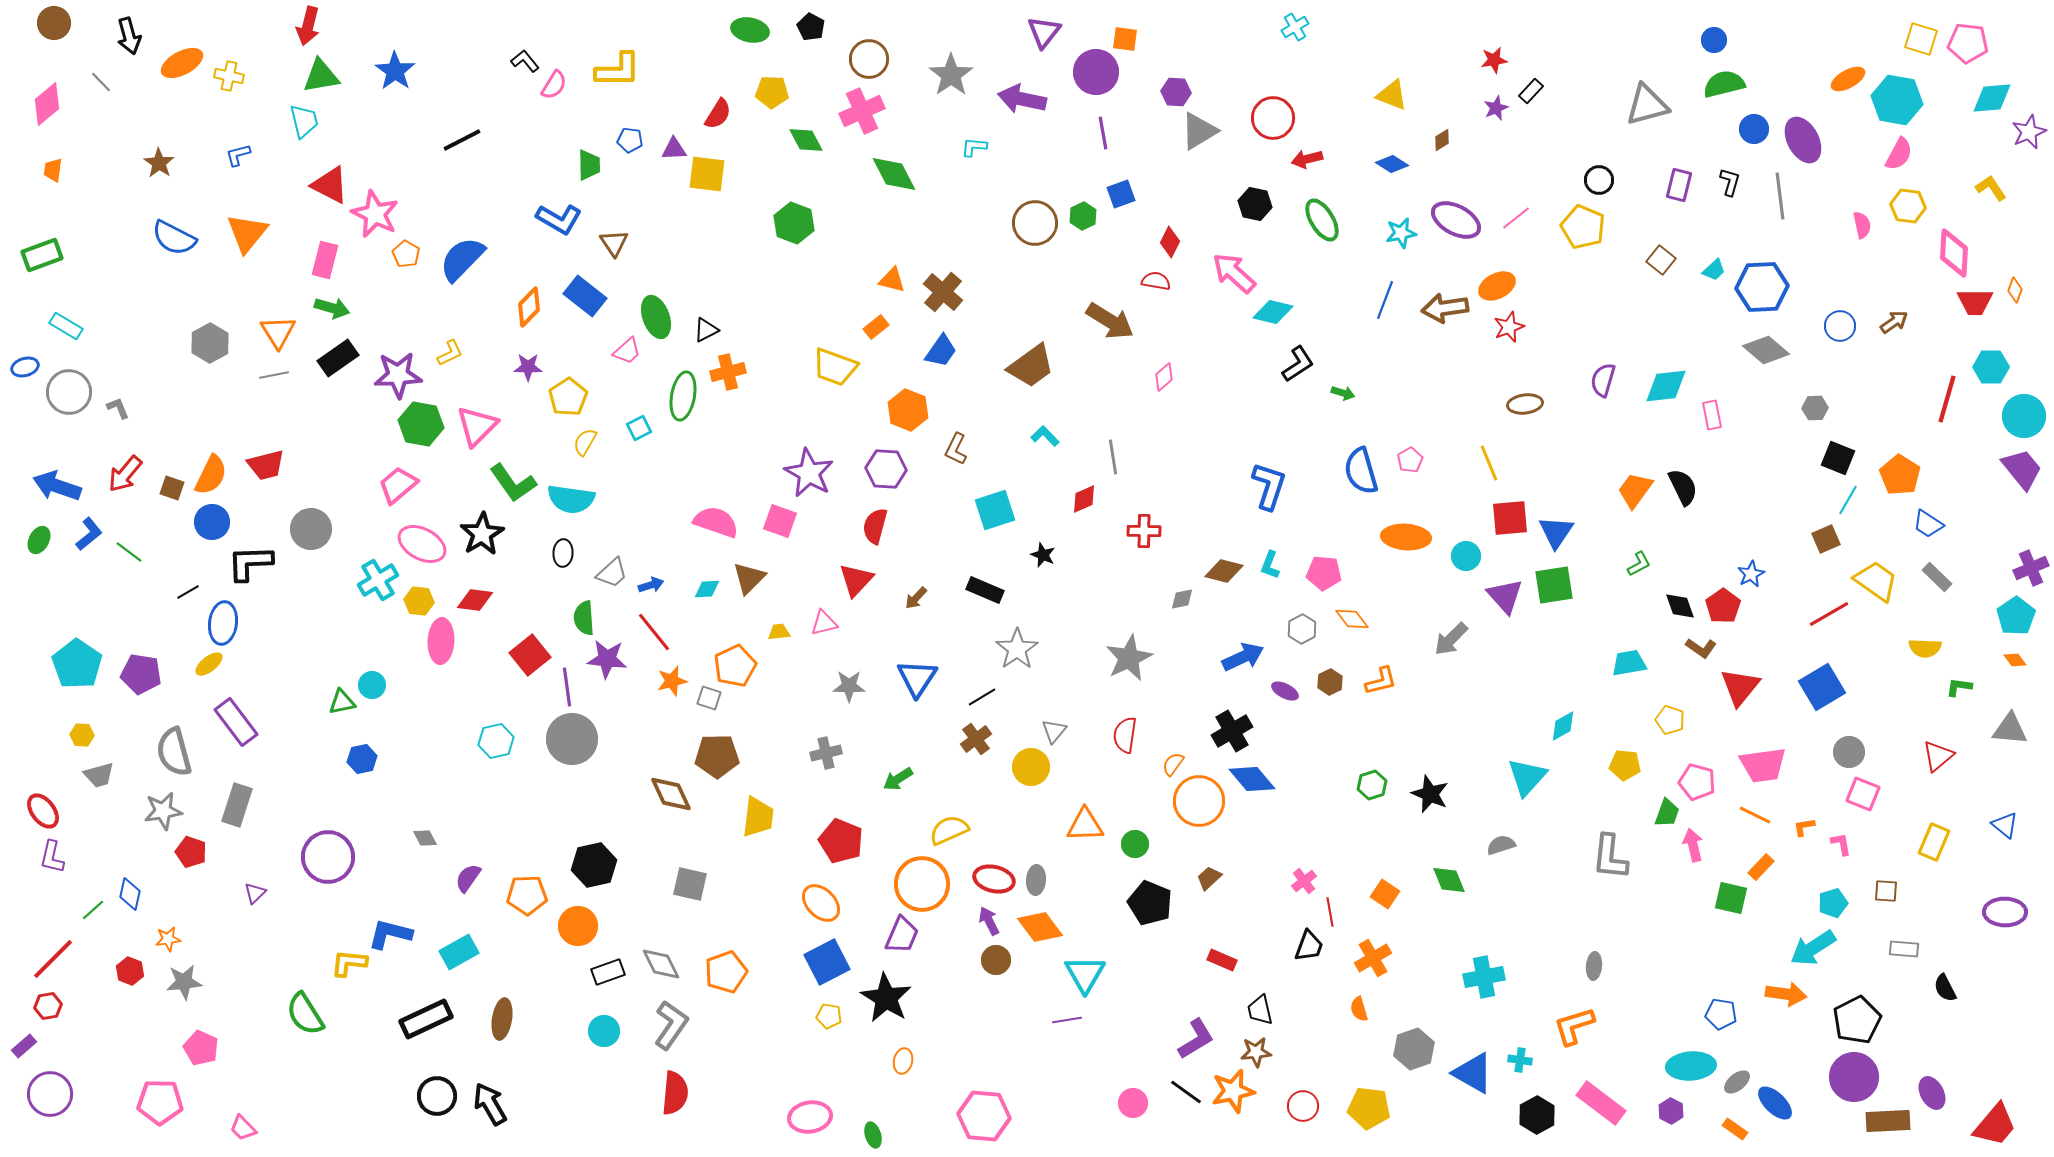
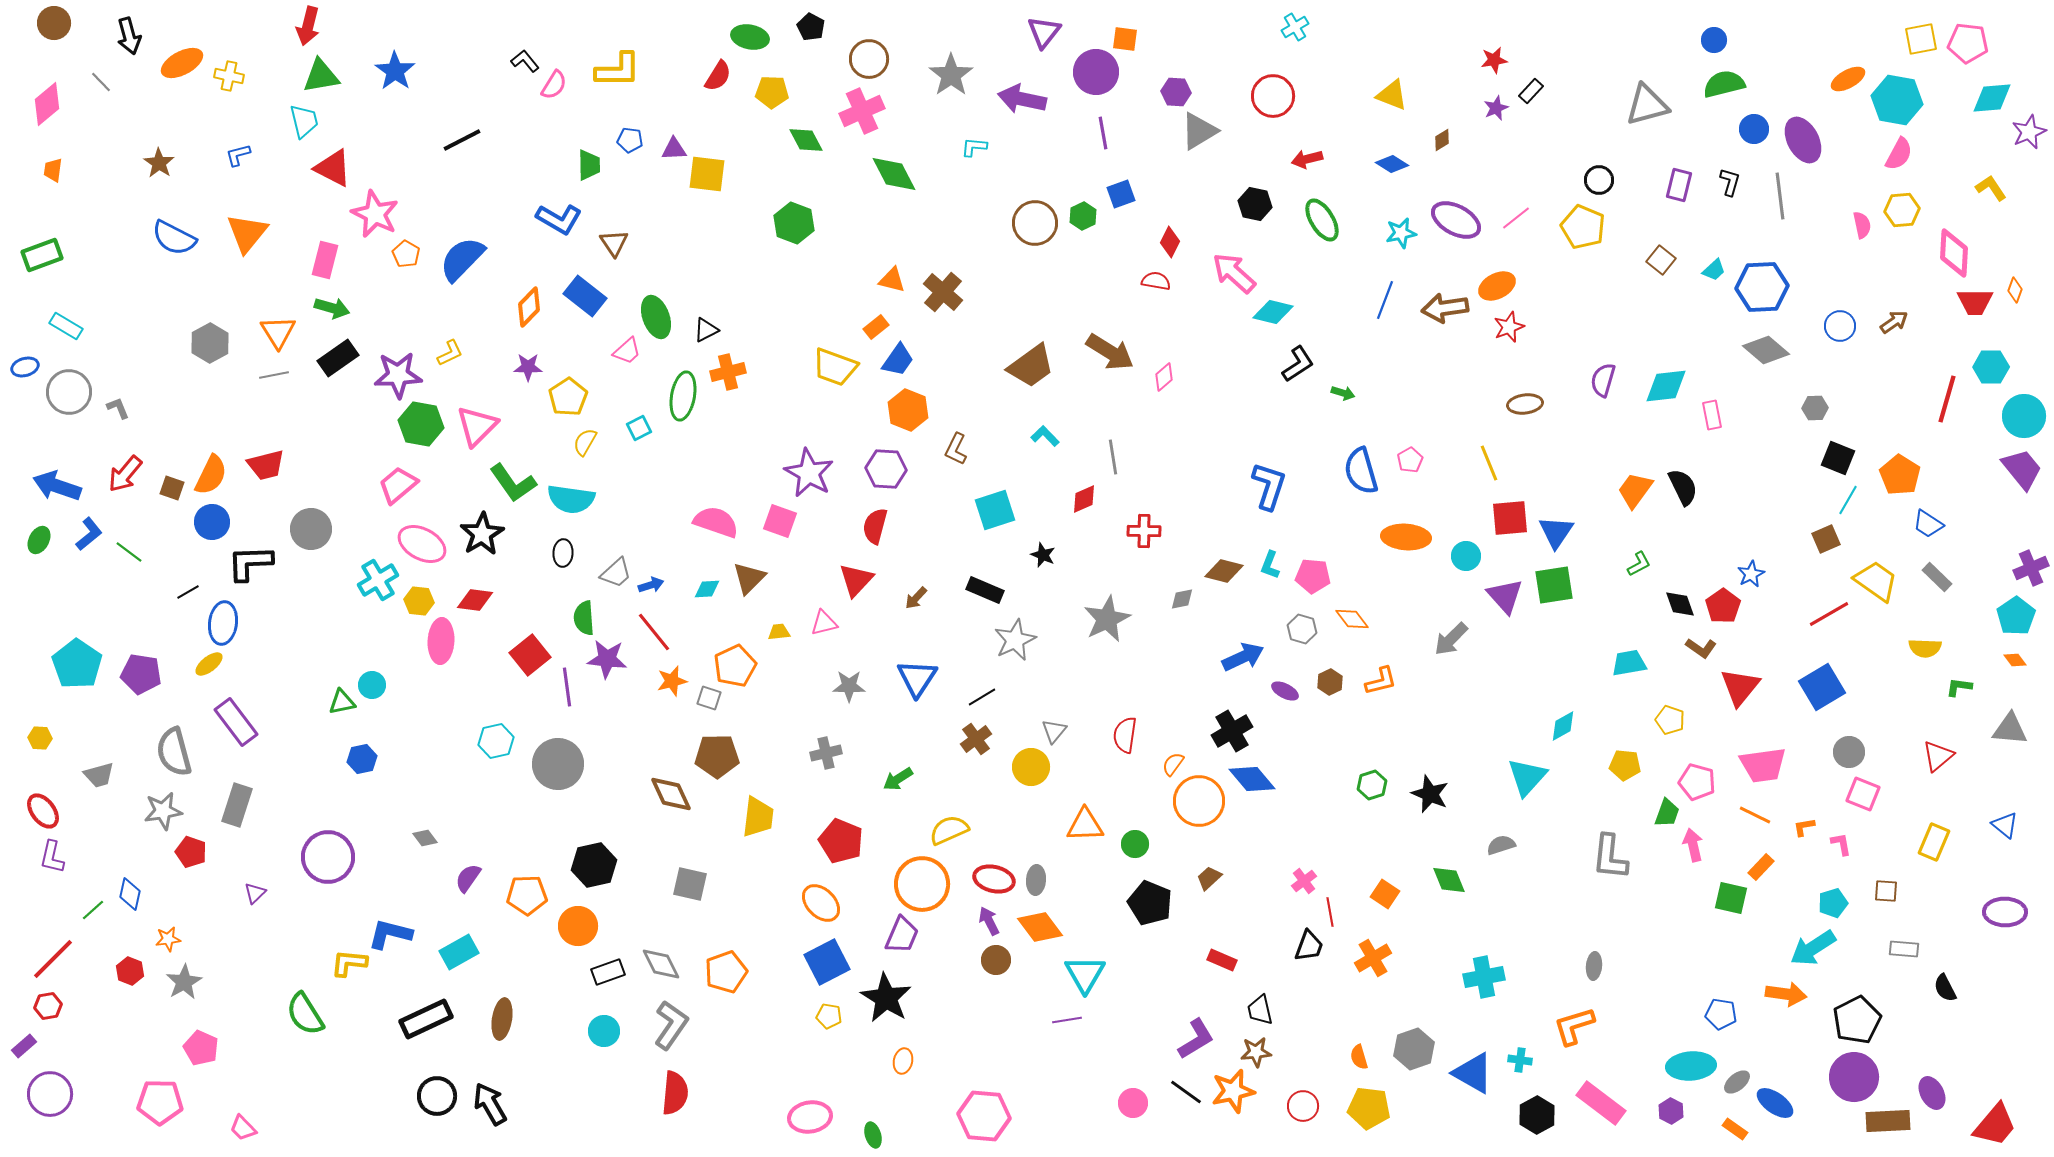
green ellipse at (750, 30): moved 7 px down
yellow square at (1921, 39): rotated 28 degrees counterclockwise
red semicircle at (718, 114): moved 38 px up
red circle at (1273, 118): moved 22 px up
red triangle at (330, 185): moved 3 px right, 17 px up
yellow hexagon at (1908, 206): moved 6 px left, 4 px down; rotated 12 degrees counterclockwise
brown arrow at (1110, 321): moved 31 px down
blue trapezoid at (941, 351): moved 43 px left, 9 px down
gray trapezoid at (612, 573): moved 4 px right
pink pentagon at (1324, 573): moved 11 px left, 3 px down
black diamond at (1680, 606): moved 2 px up
gray hexagon at (1302, 629): rotated 16 degrees counterclockwise
gray star at (1017, 649): moved 2 px left, 9 px up; rotated 9 degrees clockwise
gray star at (1129, 658): moved 22 px left, 39 px up
yellow hexagon at (82, 735): moved 42 px left, 3 px down
gray circle at (572, 739): moved 14 px left, 25 px down
gray diamond at (425, 838): rotated 10 degrees counterclockwise
gray star at (184, 982): rotated 24 degrees counterclockwise
orange semicircle at (1359, 1009): moved 48 px down
blue ellipse at (1775, 1103): rotated 9 degrees counterclockwise
